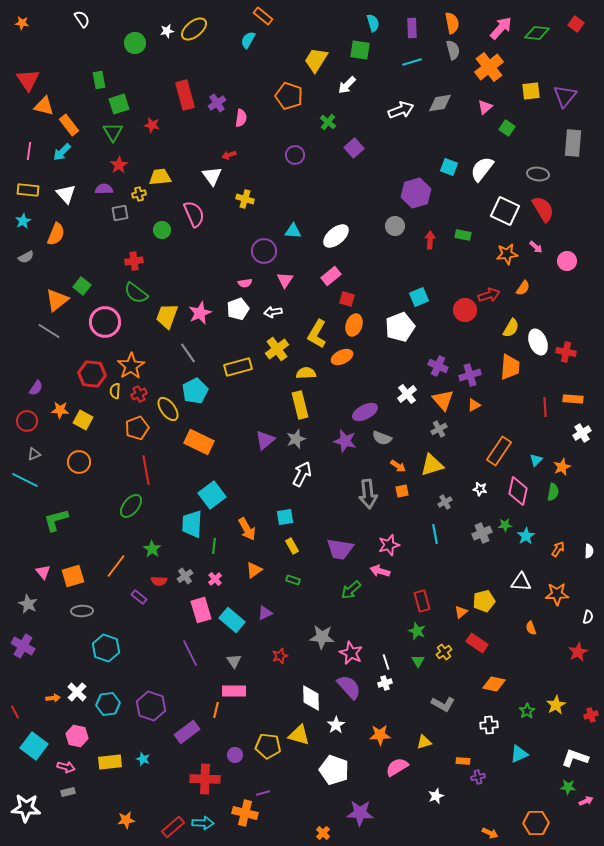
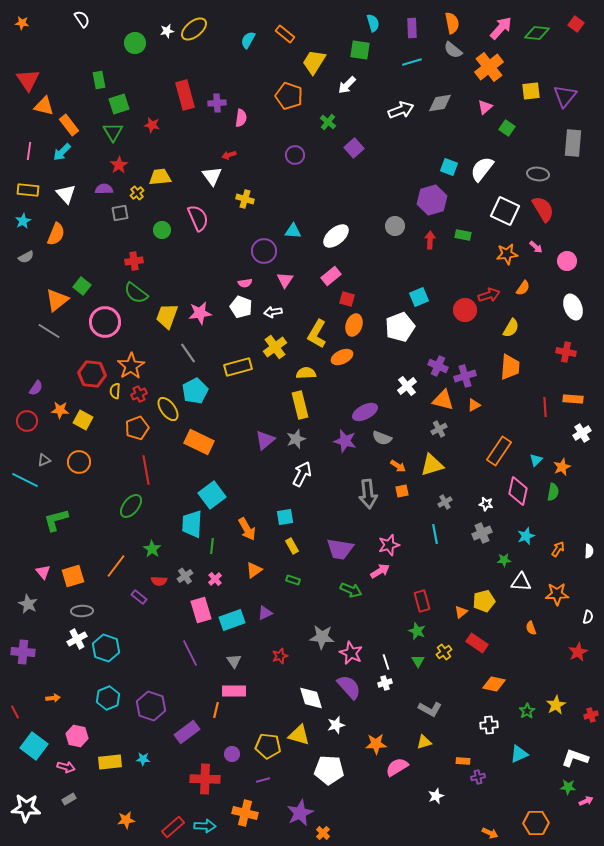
orange rectangle at (263, 16): moved 22 px right, 18 px down
gray semicircle at (453, 50): rotated 144 degrees clockwise
yellow trapezoid at (316, 60): moved 2 px left, 2 px down
purple cross at (217, 103): rotated 30 degrees clockwise
purple hexagon at (416, 193): moved 16 px right, 7 px down
yellow cross at (139, 194): moved 2 px left, 1 px up; rotated 24 degrees counterclockwise
pink semicircle at (194, 214): moved 4 px right, 4 px down
white pentagon at (238, 309): moved 3 px right, 2 px up; rotated 30 degrees counterclockwise
pink star at (200, 313): rotated 15 degrees clockwise
white ellipse at (538, 342): moved 35 px right, 35 px up
yellow cross at (277, 349): moved 2 px left, 2 px up
purple cross at (470, 375): moved 5 px left, 1 px down
white cross at (407, 394): moved 8 px up
orange triangle at (443, 400): rotated 35 degrees counterclockwise
gray triangle at (34, 454): moved 10 px right, 6 px down
white star at (480, 489): moved 6 px right, 15 px down
green star at (505, 525): moved 1 px left, 35 px down
cyan star at (526, 536): rotated 12 degrees clockwise
green line at (214, 546): moved 2 px left
pink arrow at (380, 571): rotated 132 degrees clockwise
green arrow at (351, 590): rotated 115 degrees counterclockwise
cyan rectangle at (232, 620): rotated 60 degrees counterclockwise
purple cross at (23, 646): moved 6 px down; rotated 25 degrees counterclockwise
white cross at (77, 692): moved 53 px up; rotated 18 degrees clockwise
white diamond at (311, 698): rotated 16 degrees counterclockwise
cyan hexagon at (108, 704): moved 6 px up; rotated 15 degrees counterclockwise
gray L-shape at (443, 704): moved 13 px left, 5 px down
white star at (336, 725): rotated 18 degrees clockwise
orange star at (380, 735): moved 4 px left, 9 px down
purple circle at (235, 755): moved 3 px left, 1 px up
cyan star at (143, 759): rotated 16 degrees counterclockwise
white pentagon at (334, 770): moved 5 px left; rotated 16 degrees counterclockwise
gray rectangle at (68, 792): moved 1 px right, 7 px down; rotated 16 degrees counterclockwise
purple line at (263, 793): moved 13 px up
purple star at (360, 813): moved 60 px left; rotated 28 degrees counterclockwise
cyan arrow at (203, 823): moved 2 px right, 3 px down
